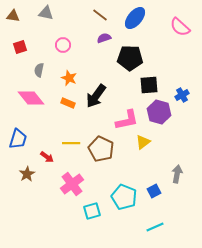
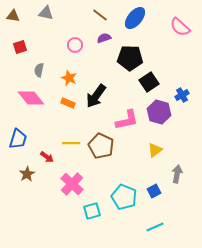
pink circle: moved 12 px right
black square: moved 3 px up; rotated 30 degrees counterclockwise
yellow triangle: moved 12 px right, 8 px down
brown pentagon: moved 3 px up
pink cross: rotated 10 degrees counterclockwise
